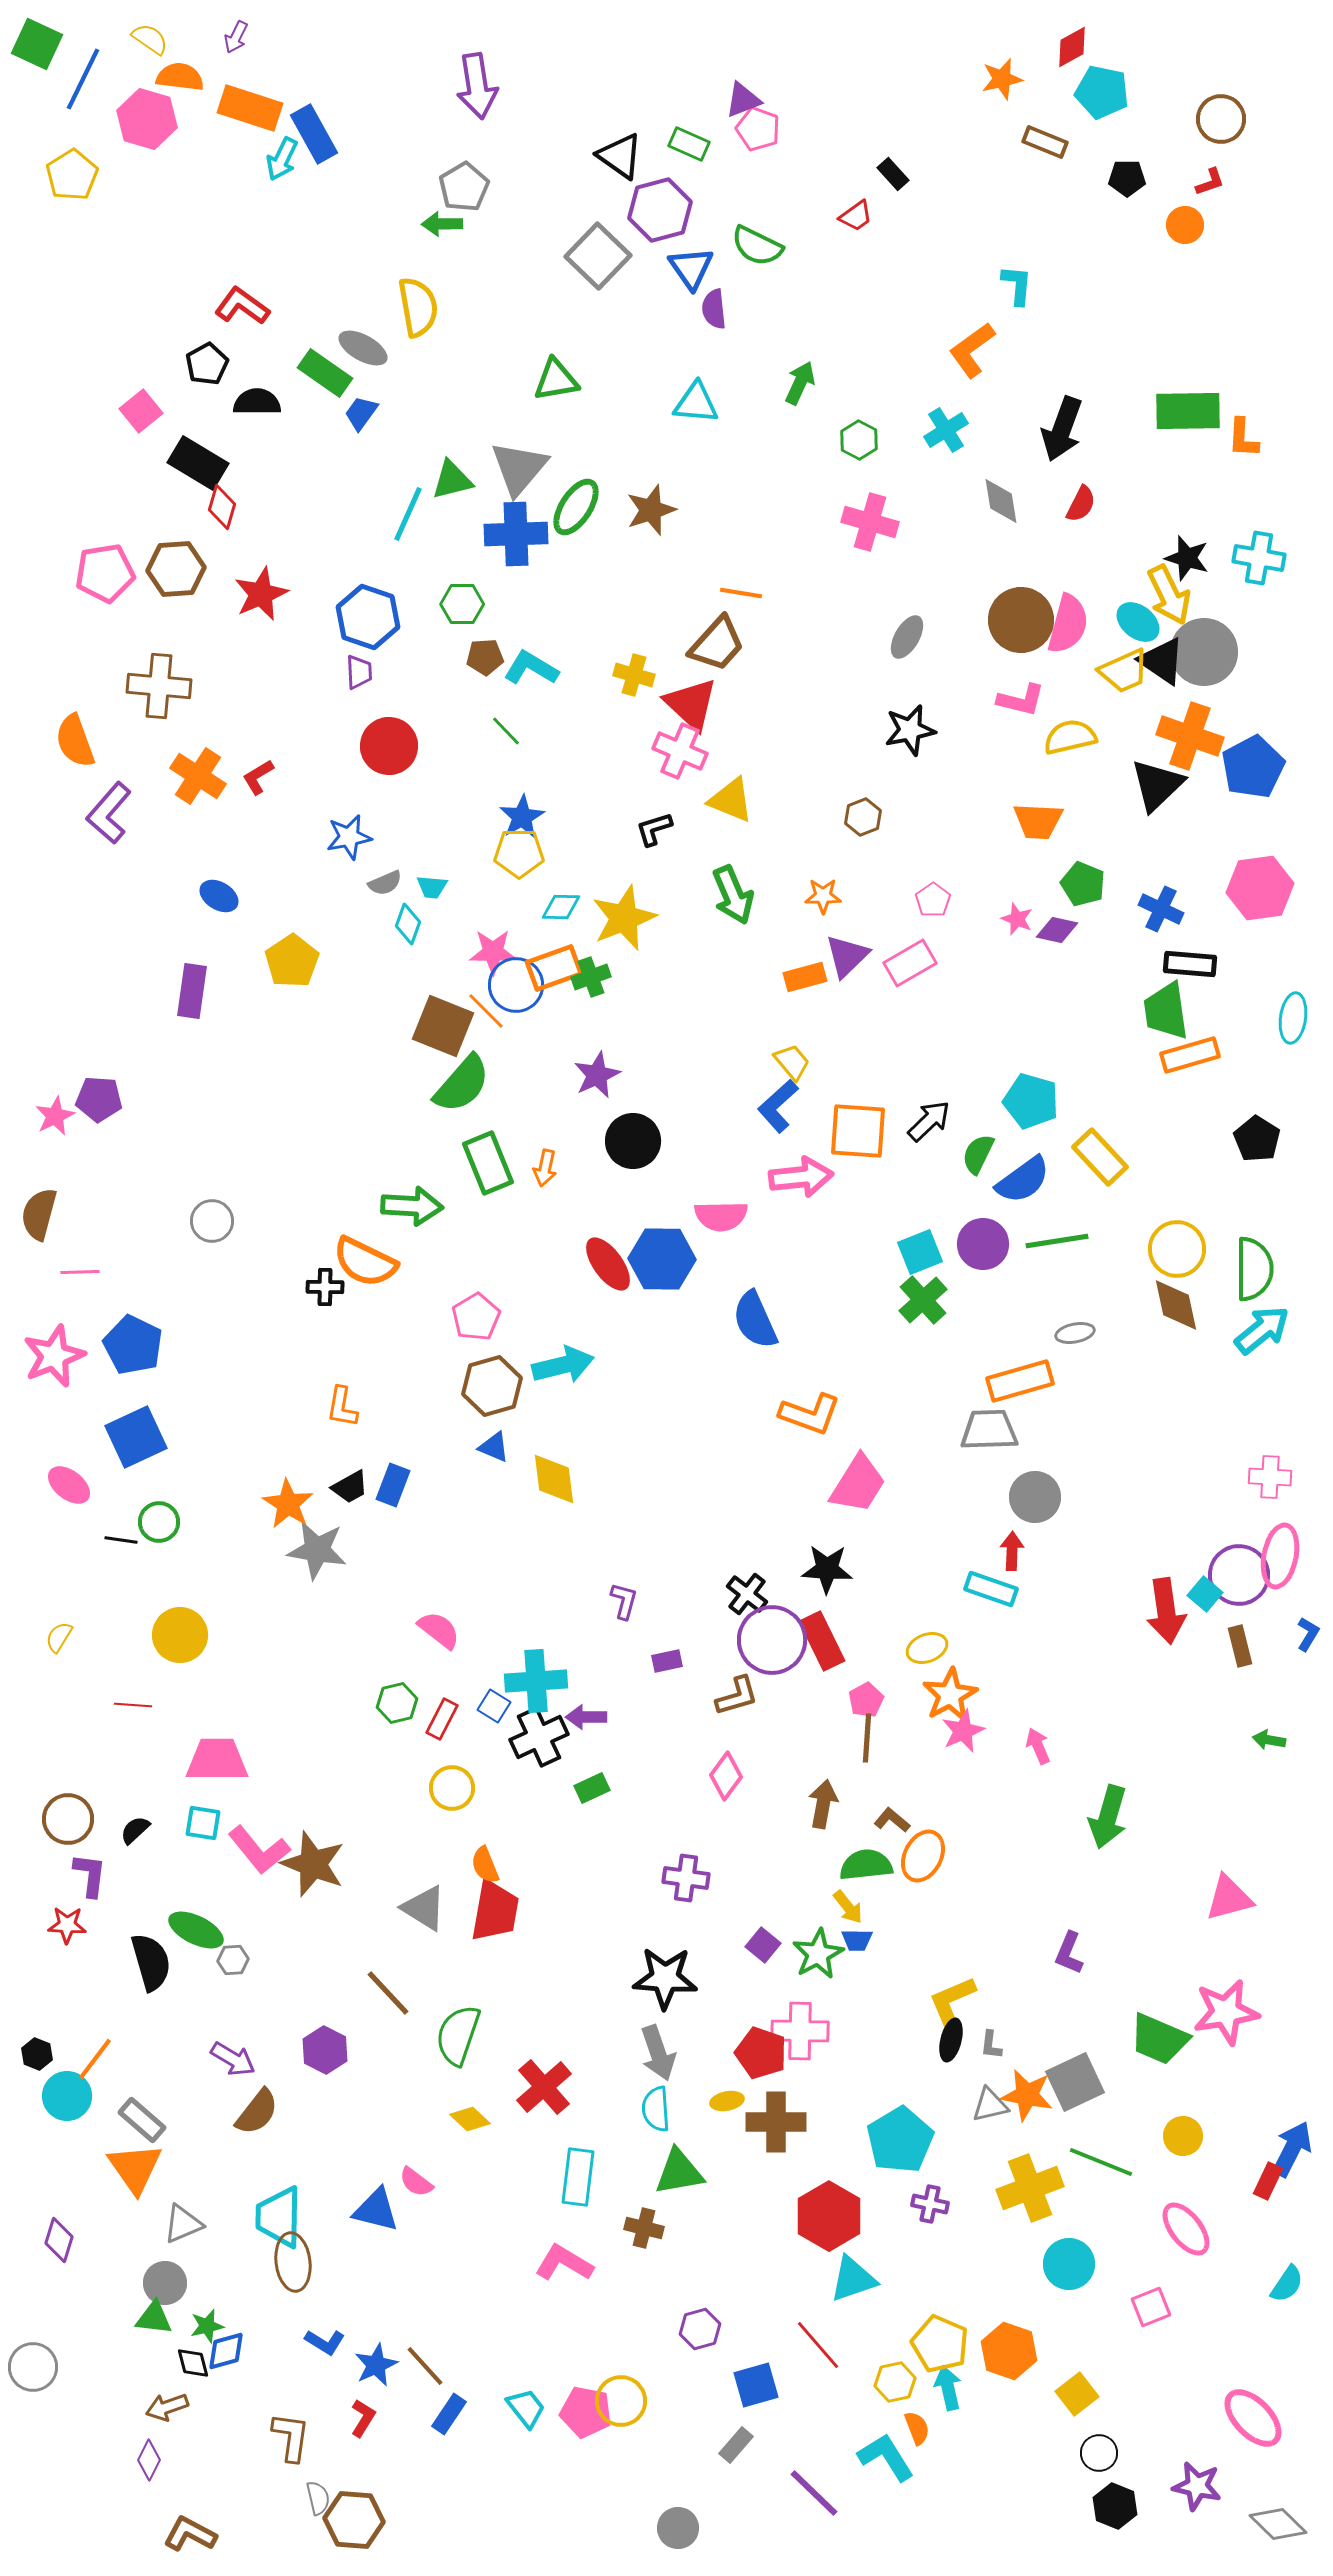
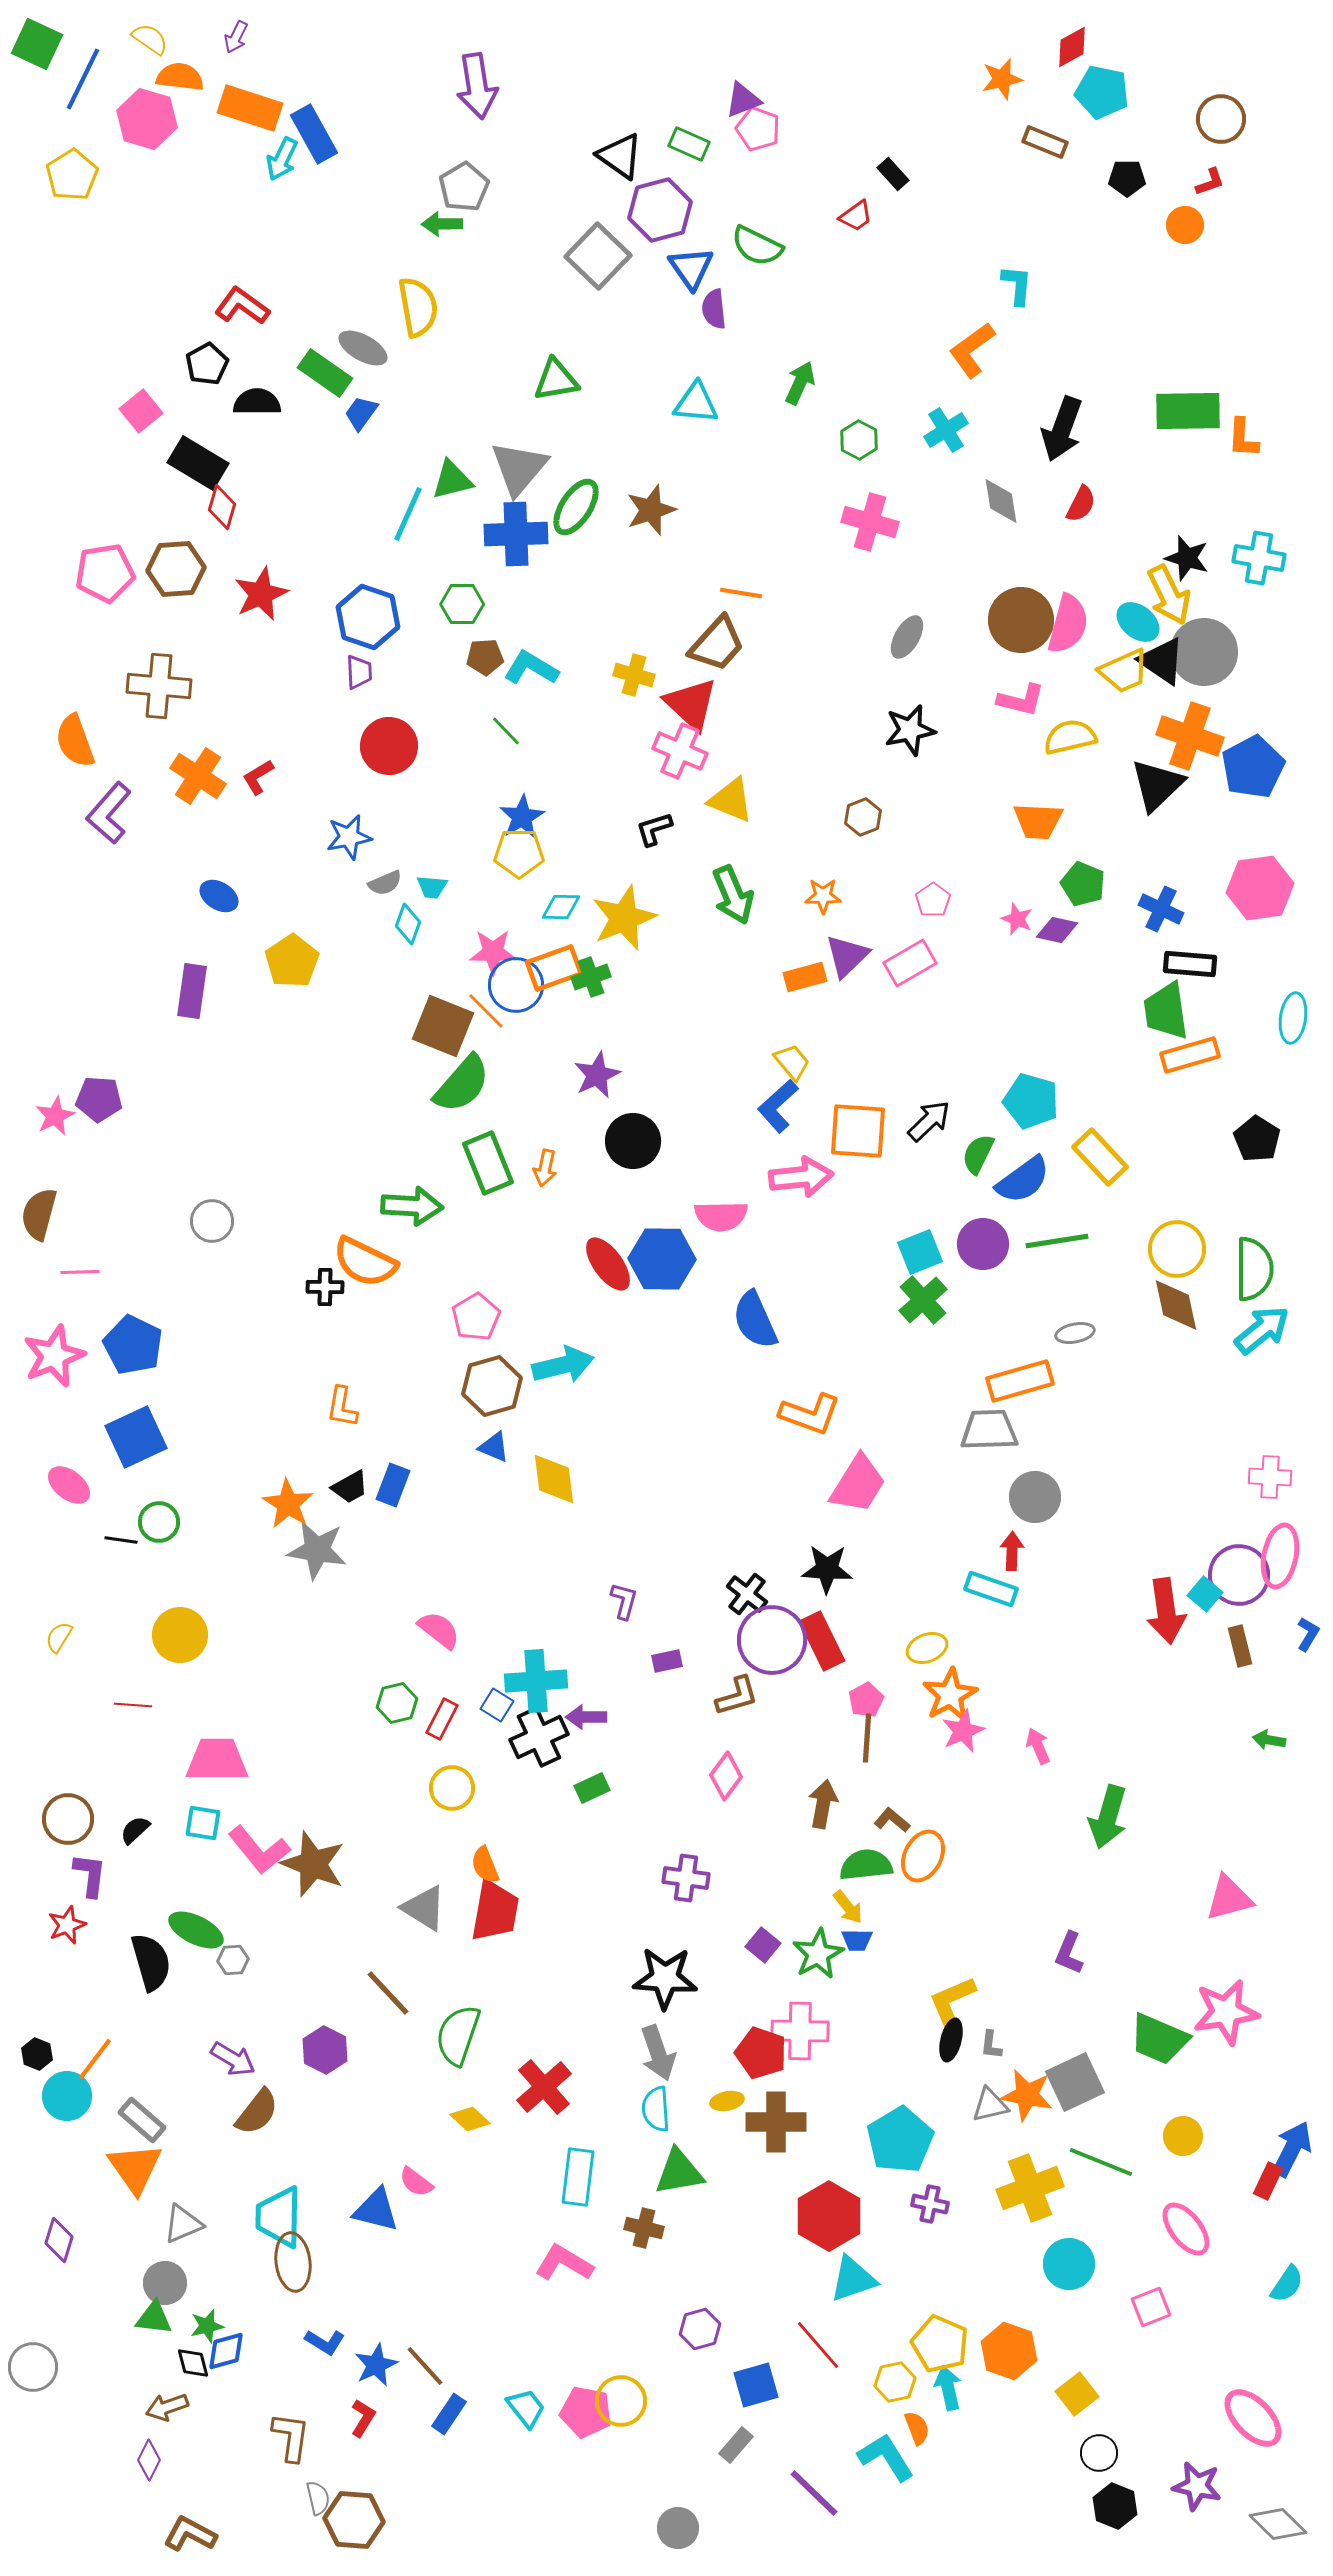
blue square at (494, 1706): moved 3 px right, 1 px up
red star at (67, 1925): rotated 24 degrees counterclockwise
